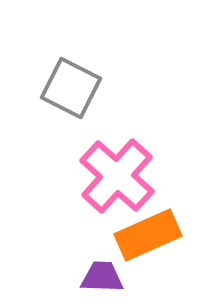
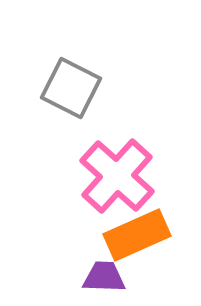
orange rectangle: moved 11 px left
purple trapezoid: moved 2 px right
